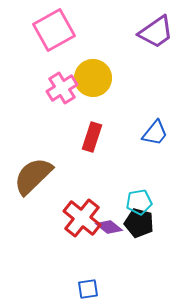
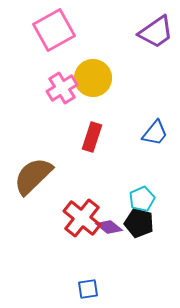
cyan pentagon: moved 3 px right, 3 px up; rotated 15 degrees counterclockwise
